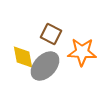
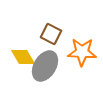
yellow diamond: rotated 20 degrees counterclockwise
gray ellipse: rotated 12 degrees counterclockwise
